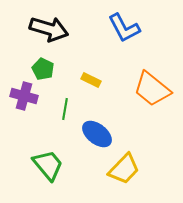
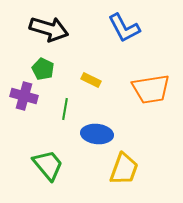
orange trapezoid: moved 1 px left; rotated 48 degrees counterclockwise
blue ellipse: rotated 32 degrees counterclockwise
yellow trapezoid: rotated 24 degrees counterclockwise
